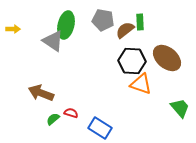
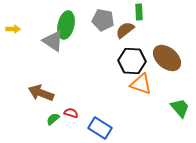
green rectangle: moved 1 px left, 10 px up
